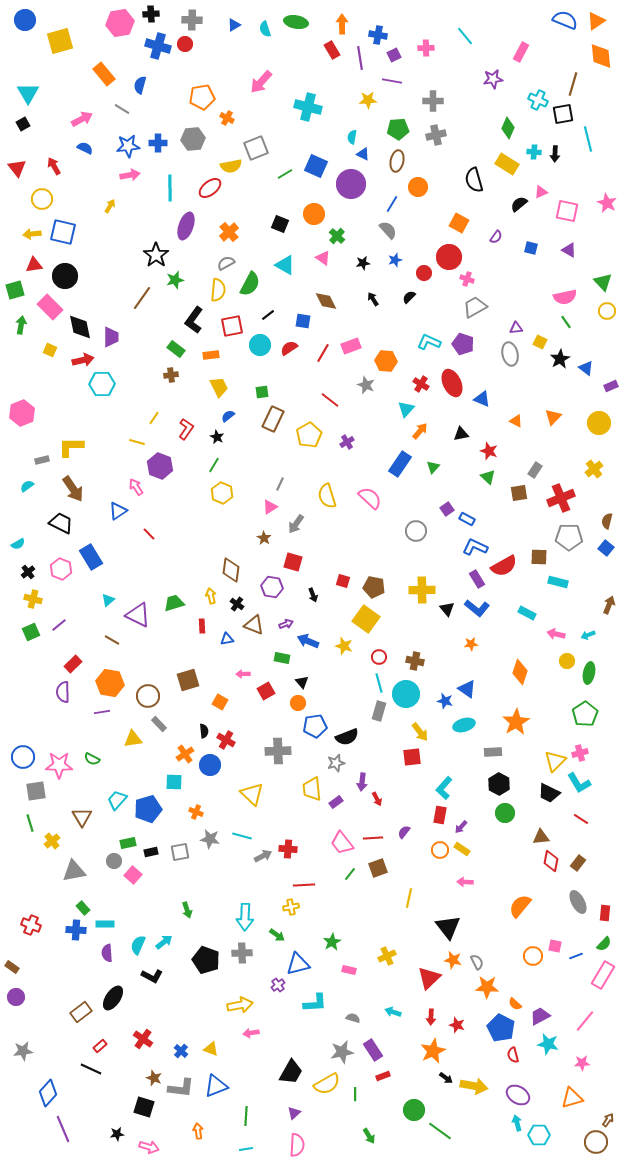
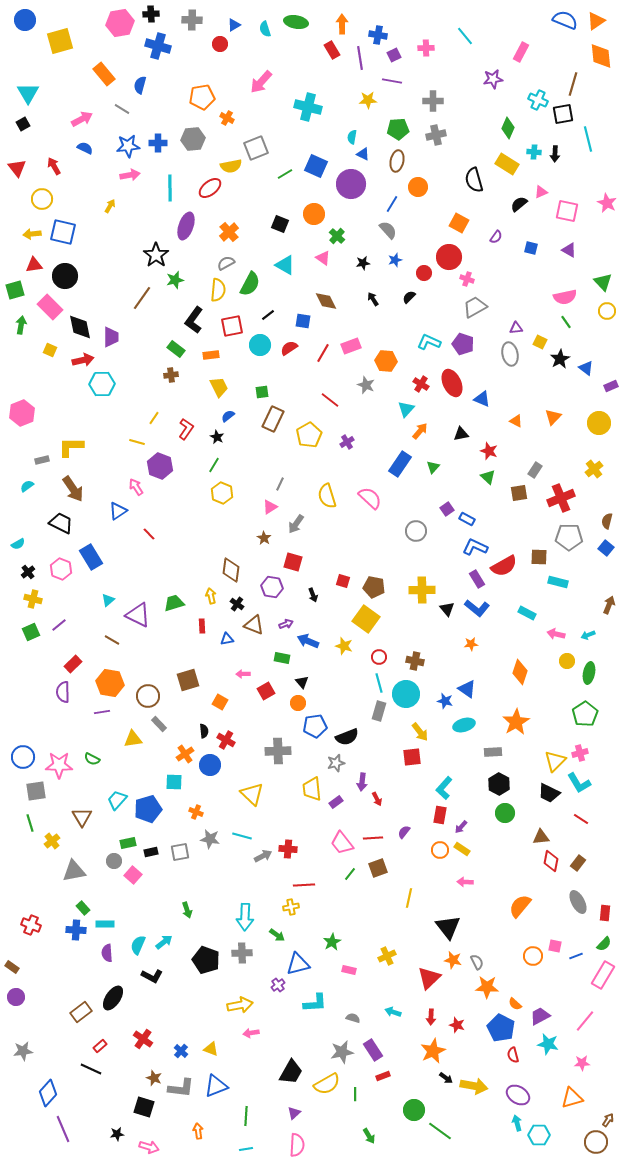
red circle at (185, 44): moved 35 px right
